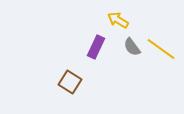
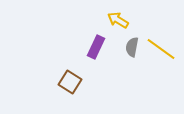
gray semicircle: rotated 48 degrees clockwise
